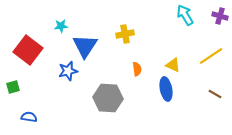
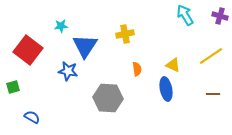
blue star: rotated 24 degrees clockwise
brown line: moved 2 px left; rotated 32 degrees counterclockwise
blue semicircle: moved 3 px right; rotated 21 degrees clockwise
